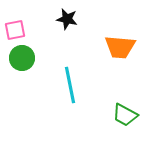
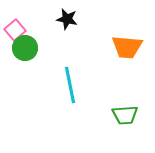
pink square: rotated 30 degrees counterclockwise
orange trapezoid: moved 7 px right
green circle: moved 3 px right, 10 px up
green trapezoid: rotated 32 degrees counterclockwise
